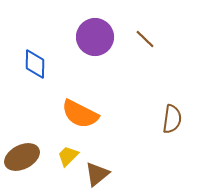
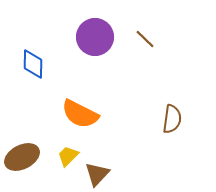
blue diamond: moved 2 px left
brown triangle: rotated 8 degrees counterclockwise
